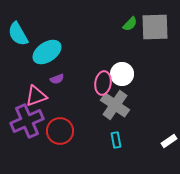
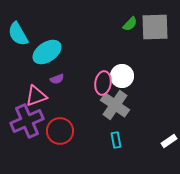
white circle: moved 2 px down
